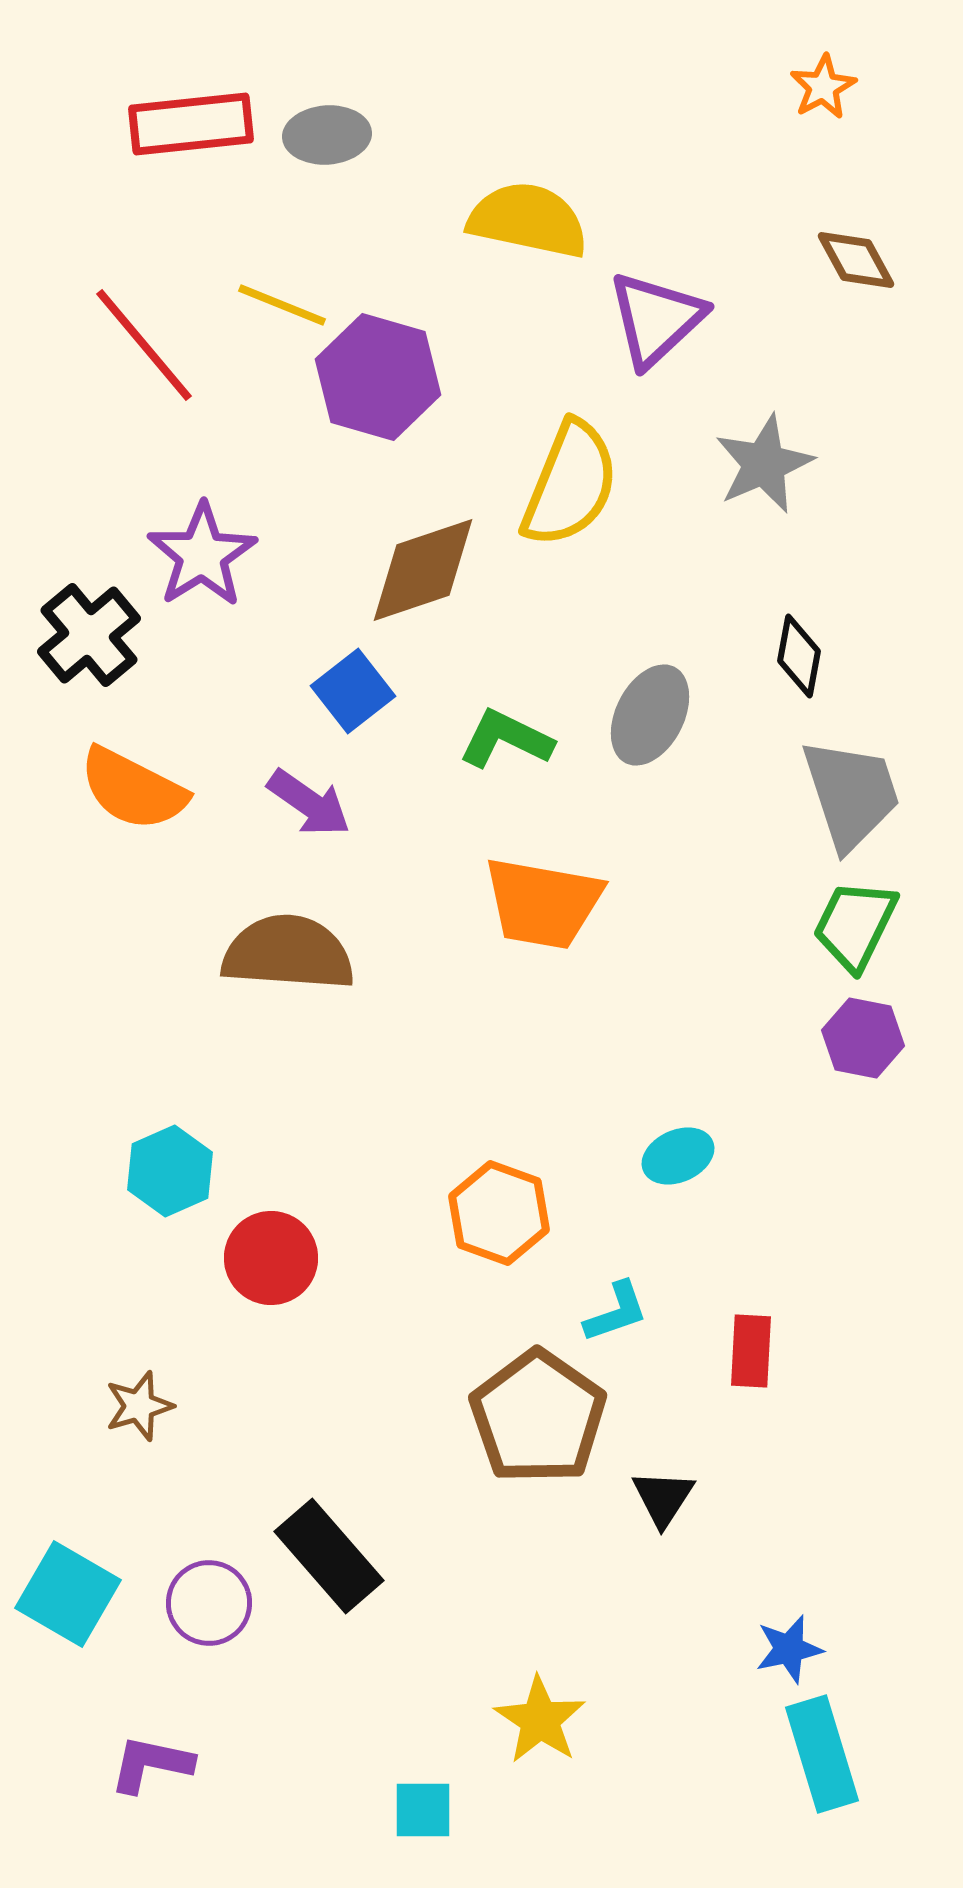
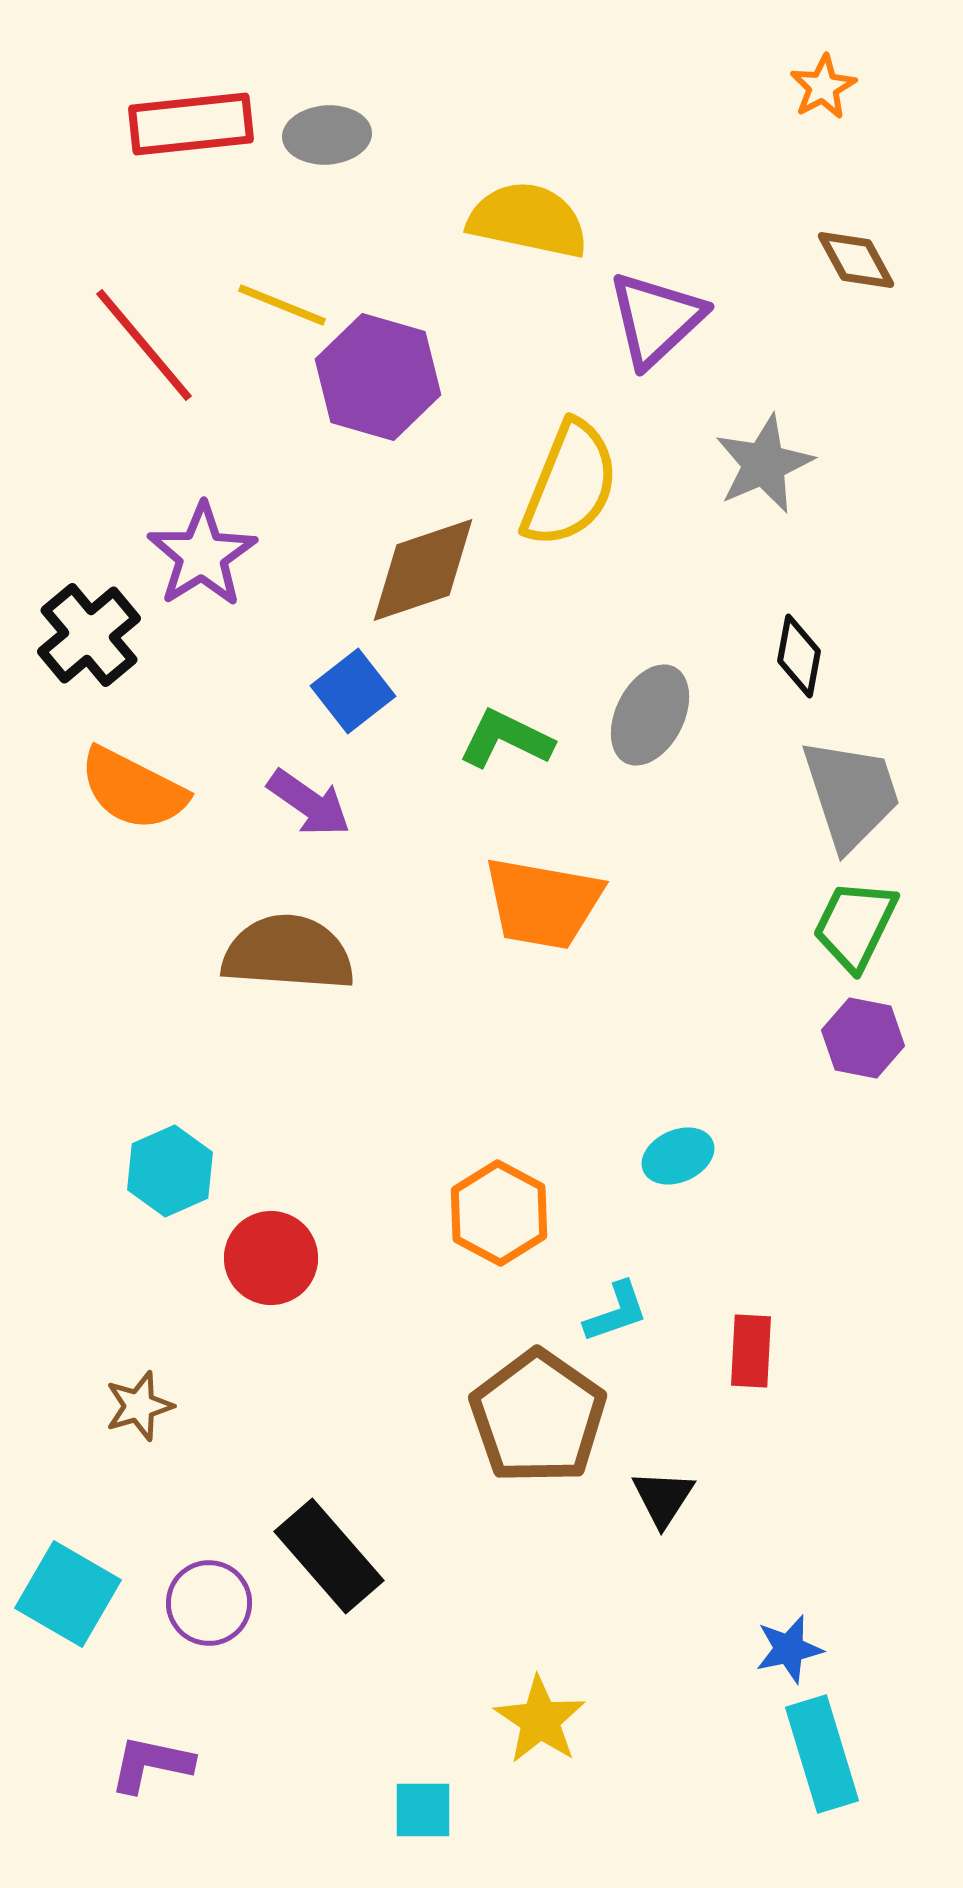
orange hexagon at (499, 1213): rotated 8 degrees clockwise
